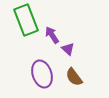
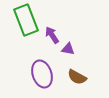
purple triangle: rotated 32 degrees counterclockwise
brown semicircle: moved 3 px right; rotated 24 degrees counterclockwise
